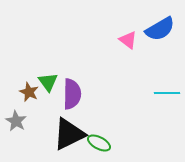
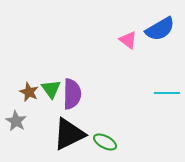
green triangle: moved 3 px right, 7 px down
green ellipse: moved 6 px right, 1 px up
